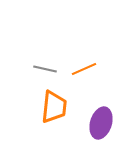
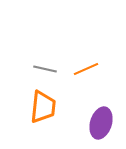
orange line: moved 2 px right
orange trapezoid: moved 11 px left
